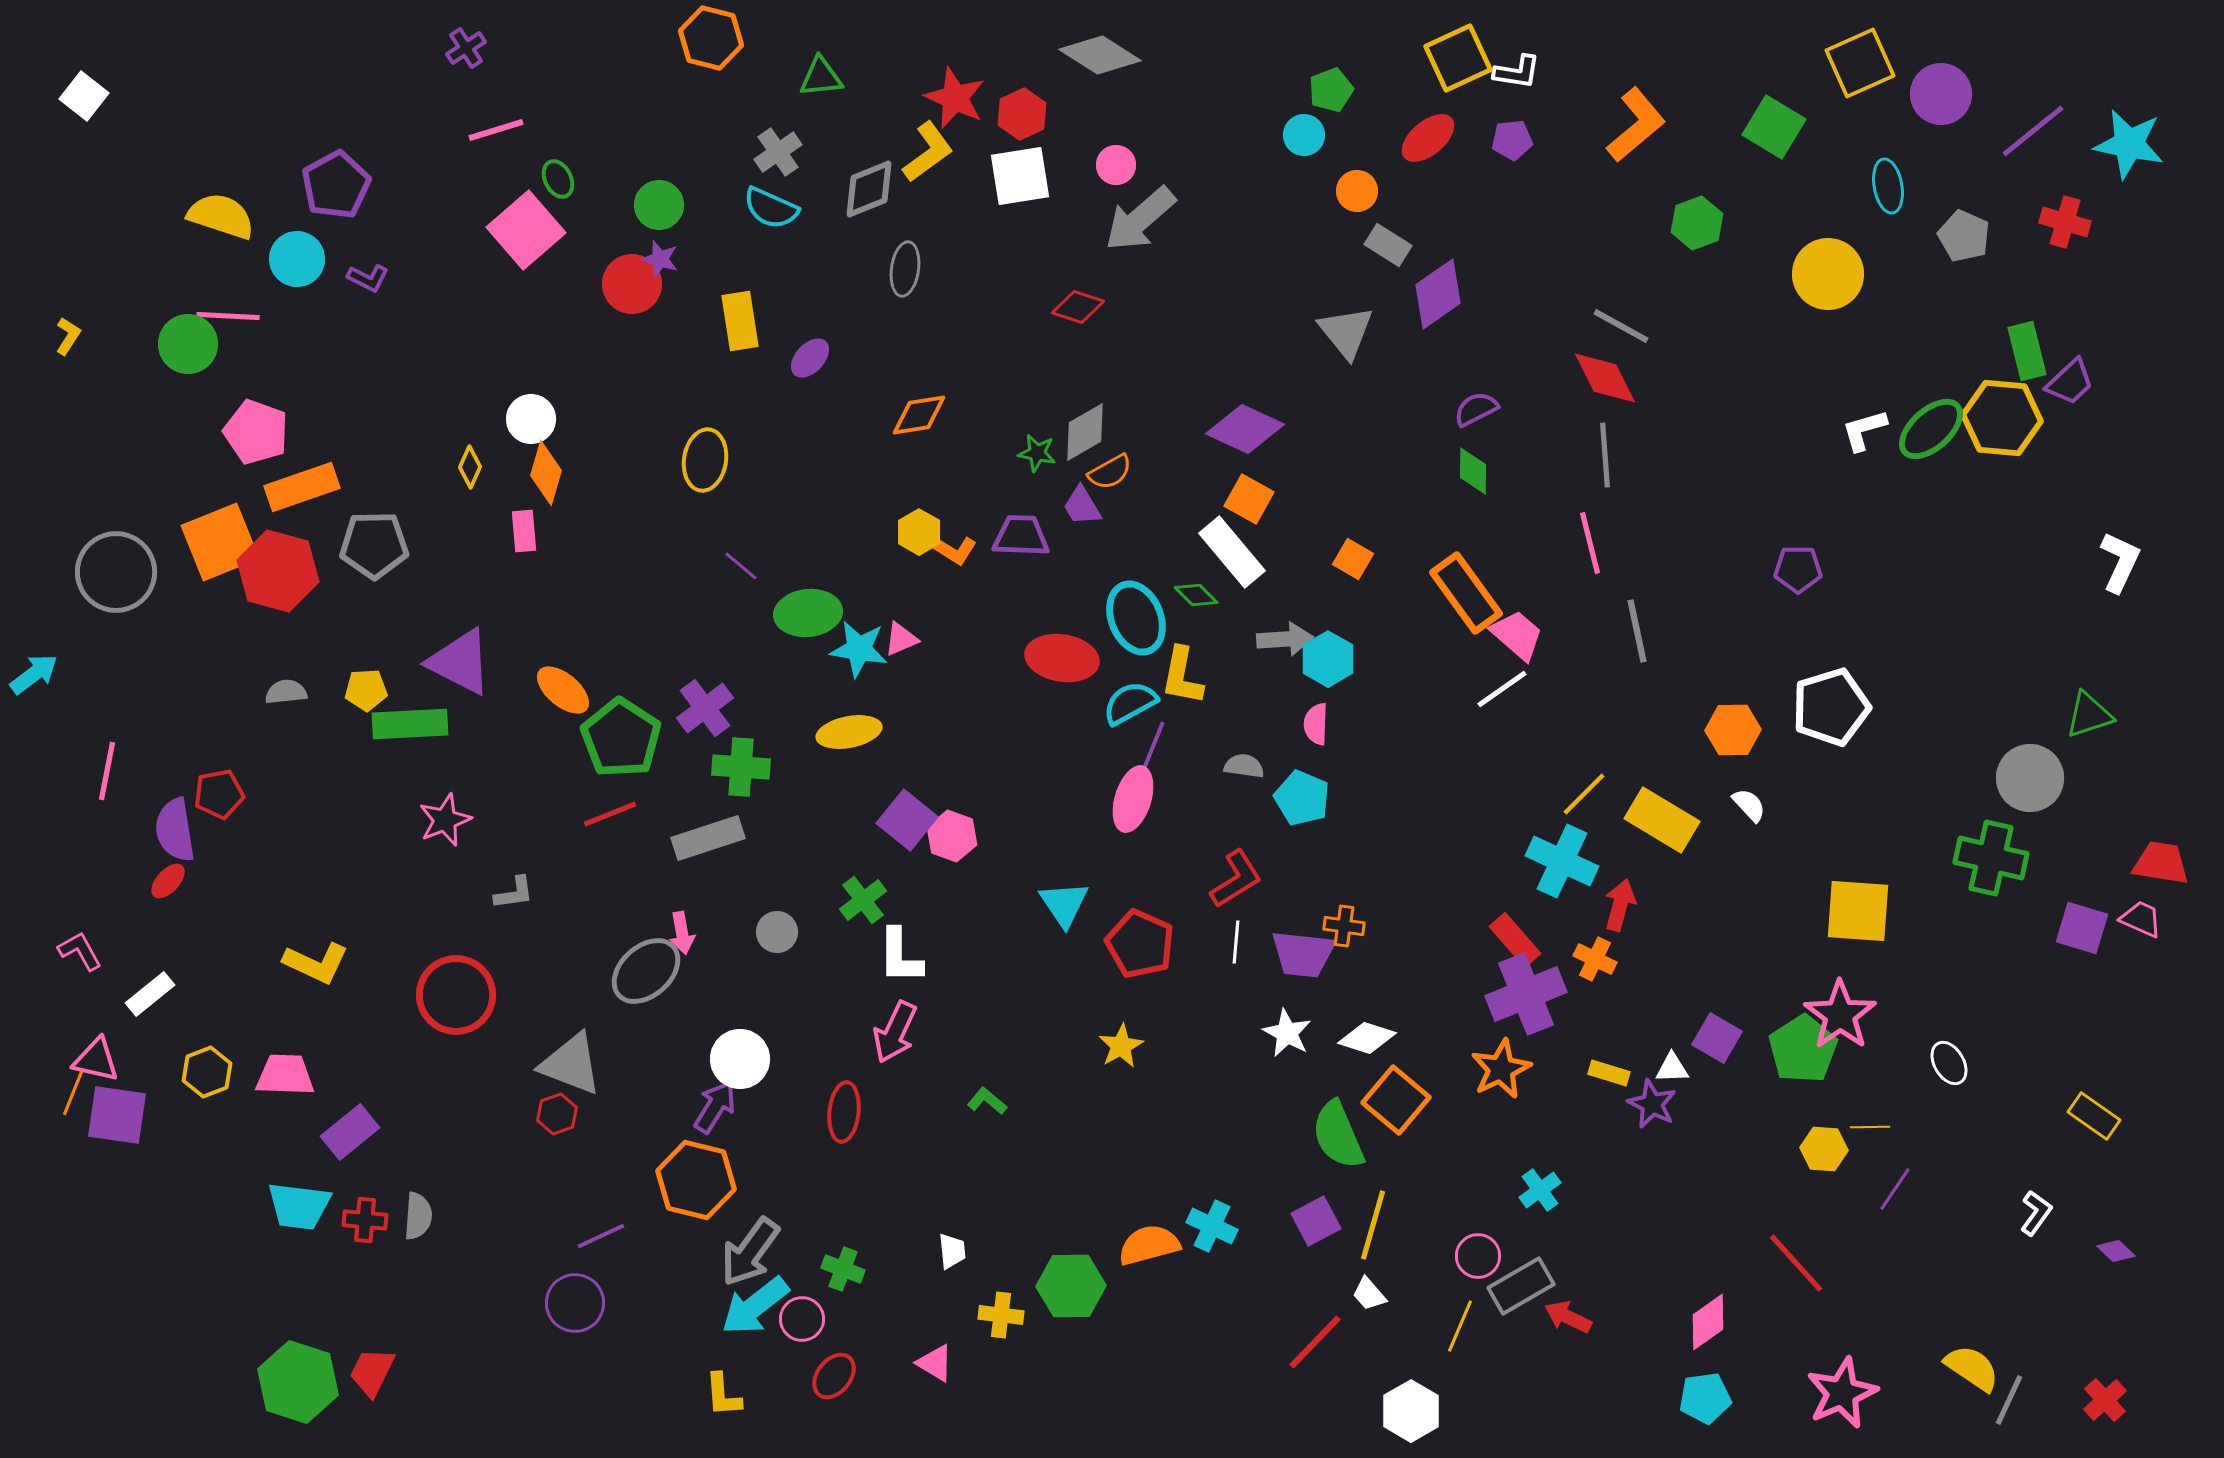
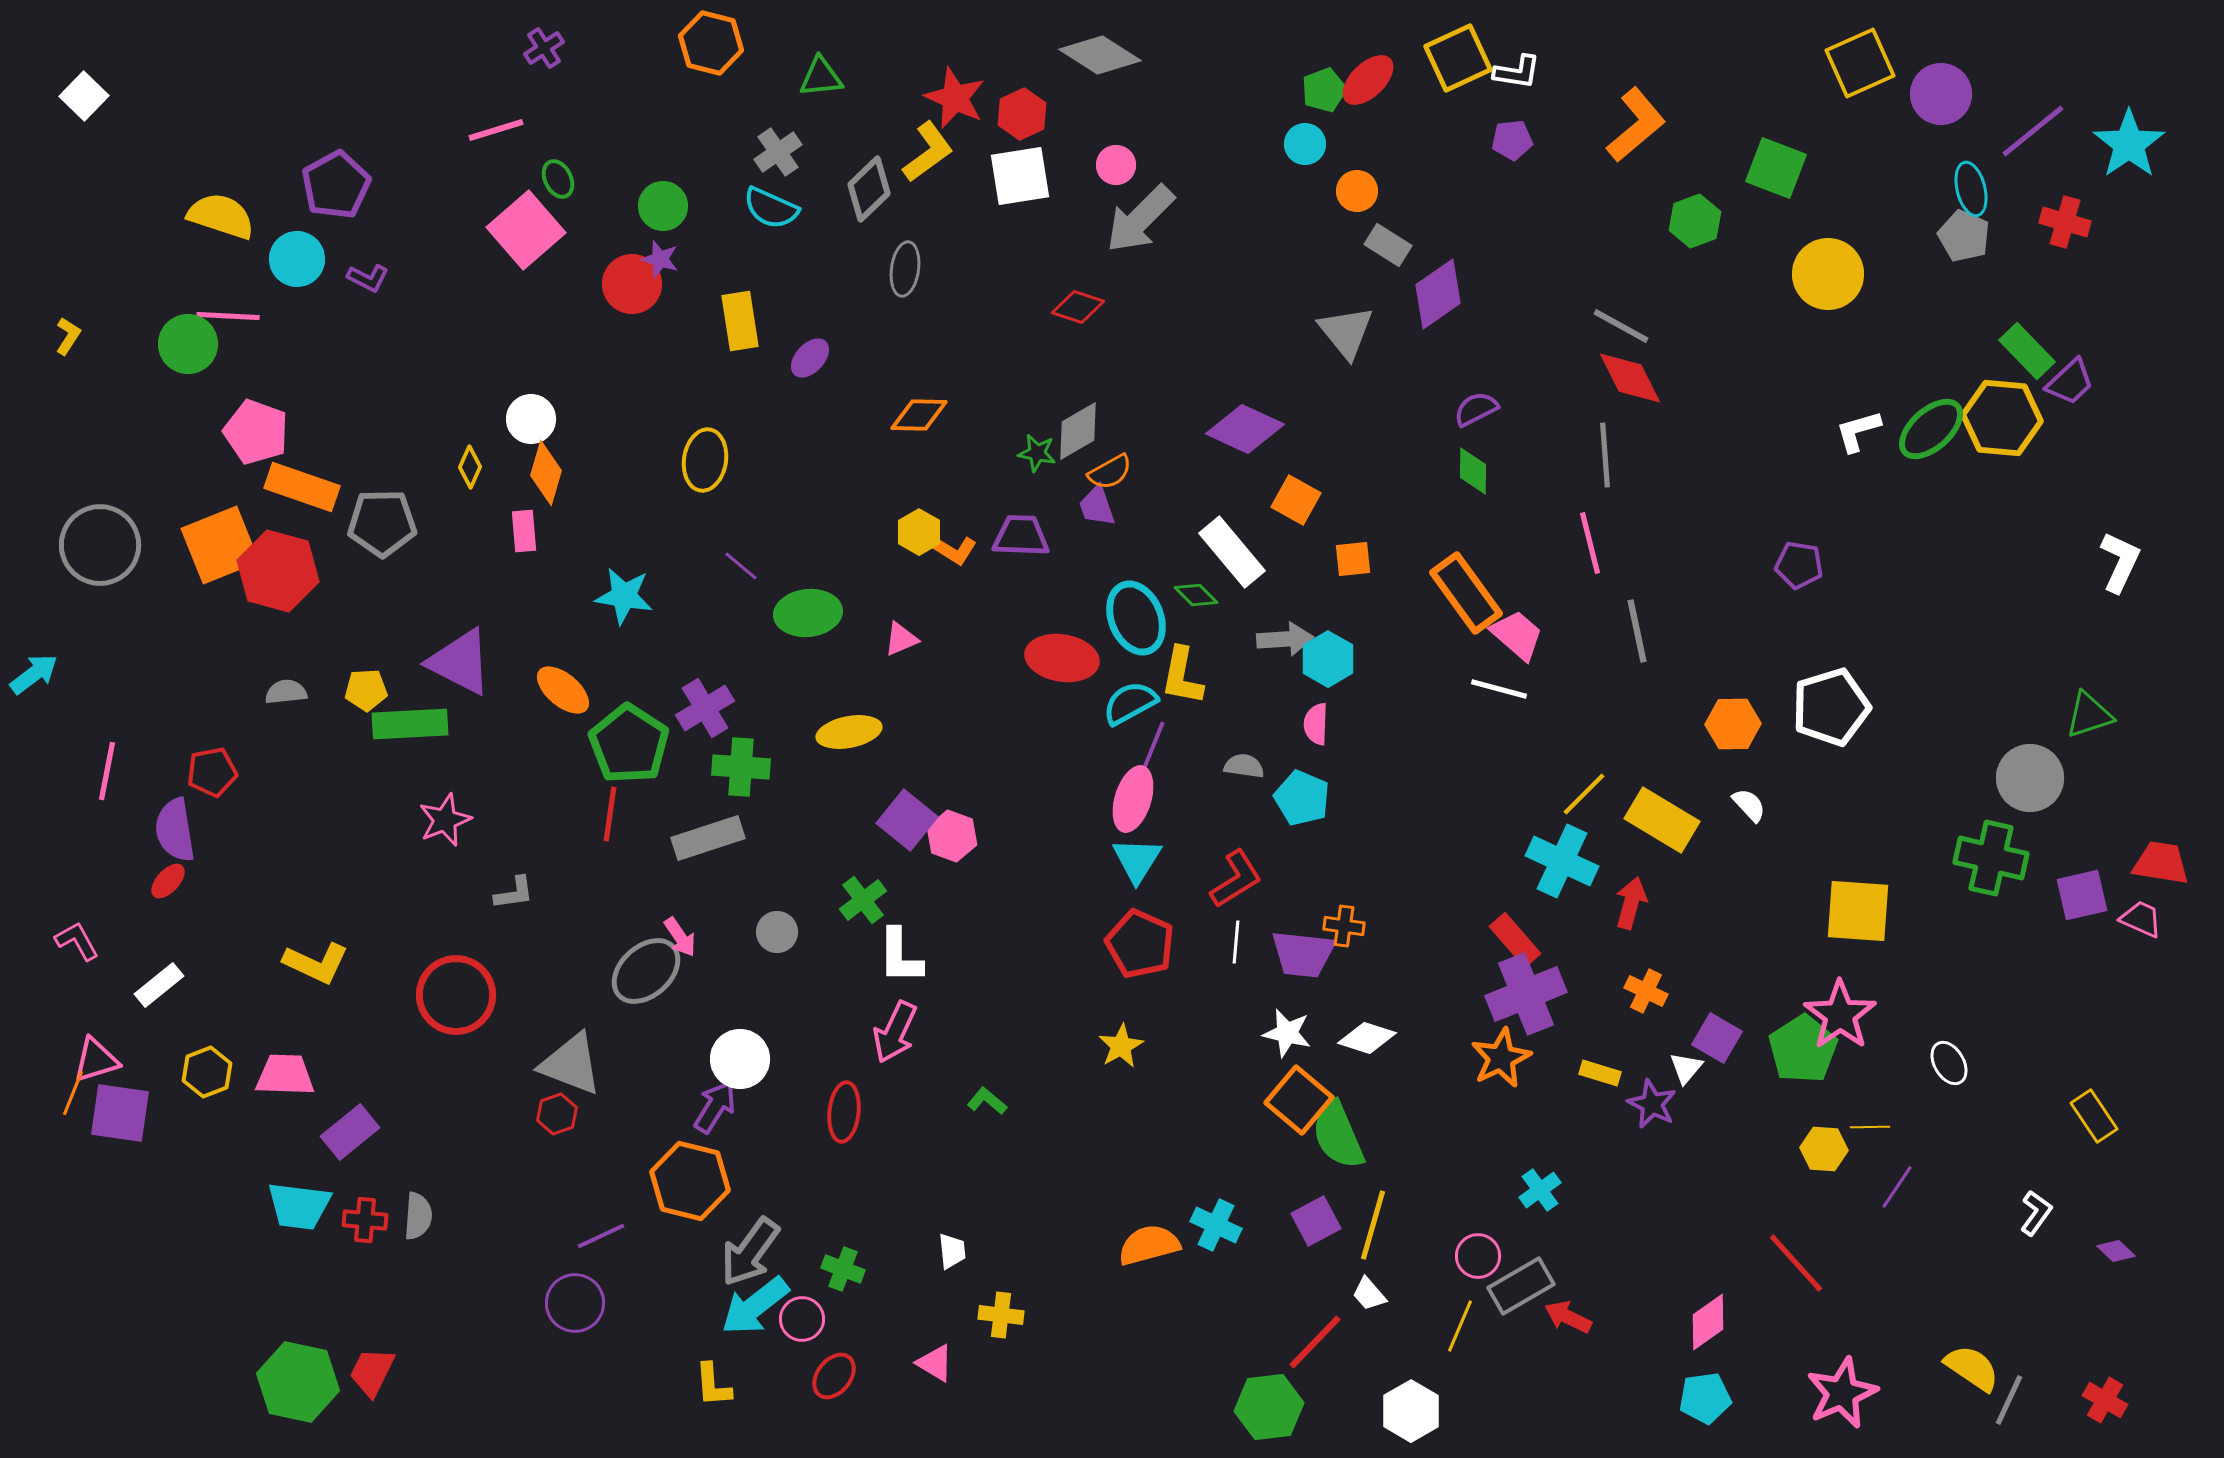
orange hexagon at (711, 38): moved 5 px down
purple cross at (466, 48): moved 78 px right
green pentagon at (1331, 90): moved 7 px left
white square at (84, 96): rotated 6 degrees clockwise
green square at (1774, 127): moved 2 px right, 41 px down; rotated 10 degrees counterclockwise
cyan circle at (1304, 135): moved 1 px right, 9 px down
red ellipse at (1428, 138): moved 60 px left, 58 px up; rotated 4 degrees counterclockwise
cyan star at (2129, 144): rotated 26 degrees clockwise
cyan ellipse at (1888, 186): moved 83 px right, 3 px down; rotated 4 degrees counterclockwise
gray diamond at (869, 189): rotated 22 degrees counterclockwise
green circle at (659, 205): moved 4 px right, 1 px down
gray arrow at (1140, 219): rotated 4 degrees counterclockwise
green hexagon at (1697, 223): moved 2 px left, 2 px up
green rectangle at (2027, 351): rotated 30 degrees counterclockwise
red diamond at (1605, 378): moved 25 px right
orange diamond at (919, 415): rotated 10 degrees clockwise
white L-shape at (1864, 430): moved 6 px left, 1 px down
gray diamond at (1085, 432): moved 7 px left, 1 px up
orange rectangle at (302, 487): rotated 38 degrees clockwise
orange square at (1249, 499): moved 47 px right, 1 px down
purple trapezoid at (1082, 506): moved 15 px right; rotated 12 degrees clockwise
orange square at (220, 542): moved 3 px down
gray pentagon at (374, 545): moved 8 px right, 22 px up
orange square at (1353, 559): rotated 36 degrees counterclockwise
purple pentagon at (1798, 569): moved 1 px right, 4 px up; rotated 9 degrees clockwise
gray circle at (116, 572): moved 16 px left, 27 px up
cyan star at (859, 649): moved 235 px left, 53 px up
white line at (1502, 689): moved 3 px left; rotated 50 degrees clockwise
purple cross at (705, 708): rotated 6 degrees clockwise
orange hexagon at (1733, 730): moved 6 px up
green pentagon at (621, 738): moved 8 px right, 6 px down
red pentagon at (219, 794): moved 7 px left, 22 px up
red line at (610, 814): rotated 60 degrees counterclockwise
cyan triangle at (1064, 904): moved 73 px right, 44 px up; rotated 6 degrees clockwise
red arrow at (1620, 905): moved 11 px right, 2 px up
purple square at (2082, 928): moved 33 px up; rotated 30 degrees counterclockwise
pink arrow at (682, 933): moved 2 px left, 4 px down; rotated 24 degrees counterclockwise
pink L-shape at (80, 951): moved 3 px left, 10 px up
orange cross at (1595, 959): moved 51 px right, 32 px down
white rectangle at (150, 994): moved 9 px right, 9 px up
white star at (1287, 1033): rotated 15 degrees counterclockwise
pink triangle at (96, 1060): rotated 30 degrees counterclockwise
white triangle at (1672, 1068): moved 14 px right; rotated 48 degrees counterclockwise
orange star at (1501, 1069): moved 11 px up
yellow rectangle at (1609, 1073): moved 9 px left
orange square at (1396, 1100): moved 97 px left
purple square at (117, 1115): moved 3 px right, 2 px up
yellow rectangle at (2094, 1116): rotated 21 degrees clockwise
orange hexagon at (696, 1180): moved 6 px left, 1 px down
purple line at (1895, 1189): moved 2 px right, 2 px up
cyan cross at (1212, 1226): moved 4 px right, 1 px up
green hexagon at (1071, 1286): moved 198 px right, 121 px down; rotated 6 degrees counterclockwise
green hexagon at (298, 1382): rotated 6 degrees counterclockwise
yellow L-shape at (723, 1395): moved 10 px left, 10 px up
red cross at (2105, 1400): rotated 18 degrees counterclockwise
